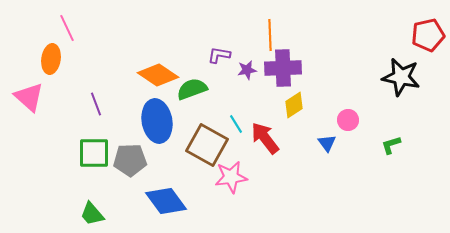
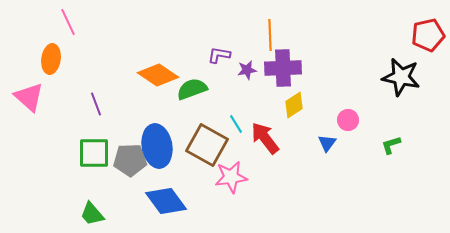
pink line: moved 1 px right, 6 px up
blue ellipse: moved 25 px down
blue triangle: rotated 12 degrees clockwise
